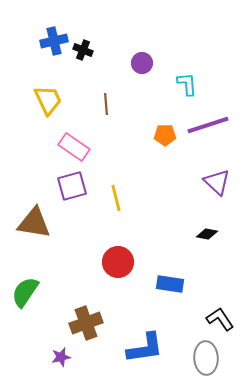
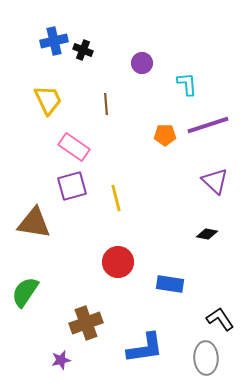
purple triangle: moved 2 px left, 1 px up
purple star: moved 3 px down
